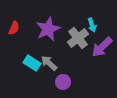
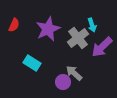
red semicircle: moved 3 px up
gray arrow: moved 25 px right, 10 px down
